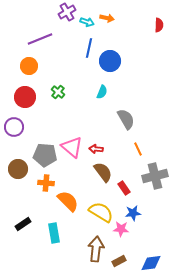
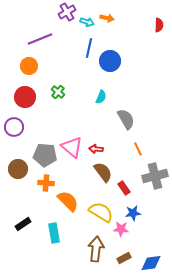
cyan semicircle: moved 1 px left, 5 px down
brown rectangle: moved 5 px right, 3 px up
